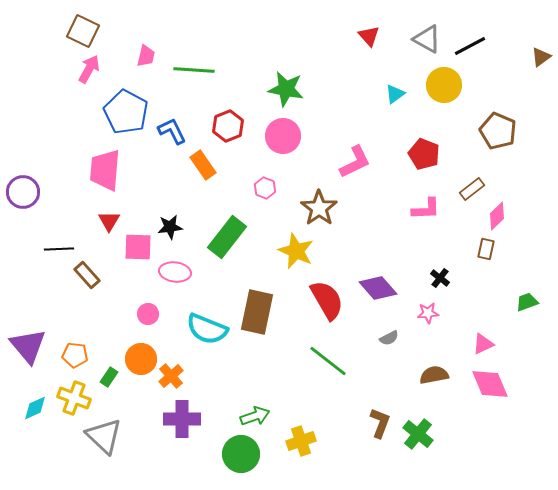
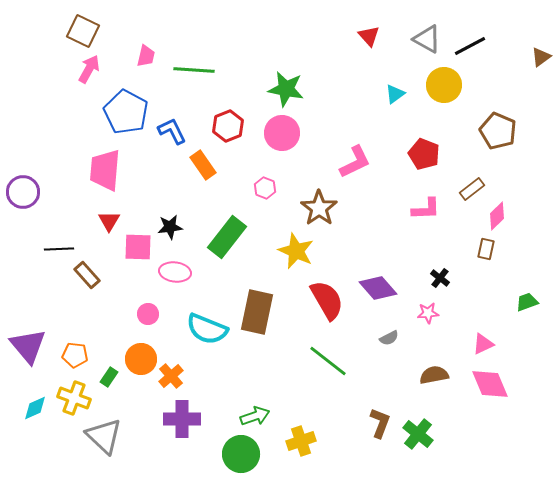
pink circle at (283, 136): moved 1 px left, 3 px up
